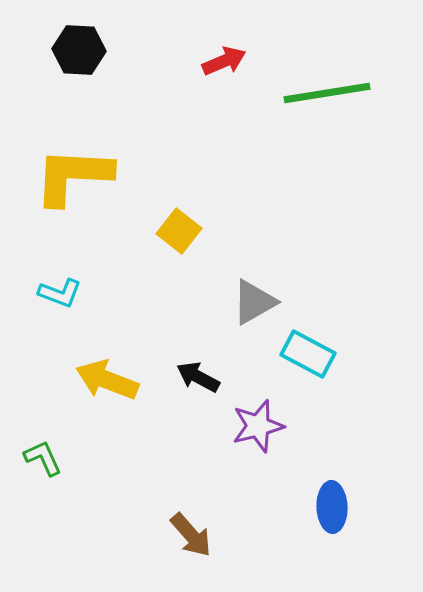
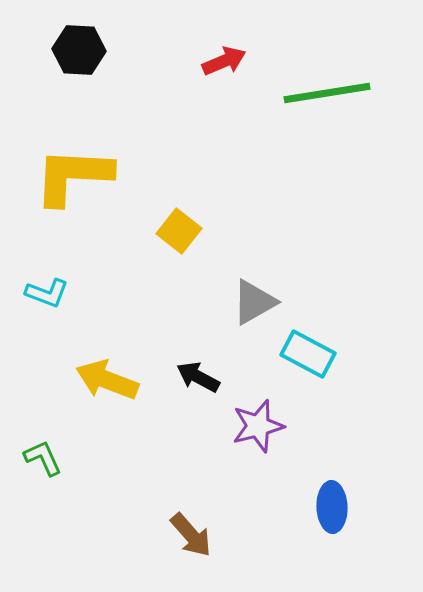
cyan L-shape: moved 13 px left
